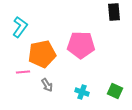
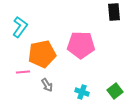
green square: rotated 28 degrees clockwise
